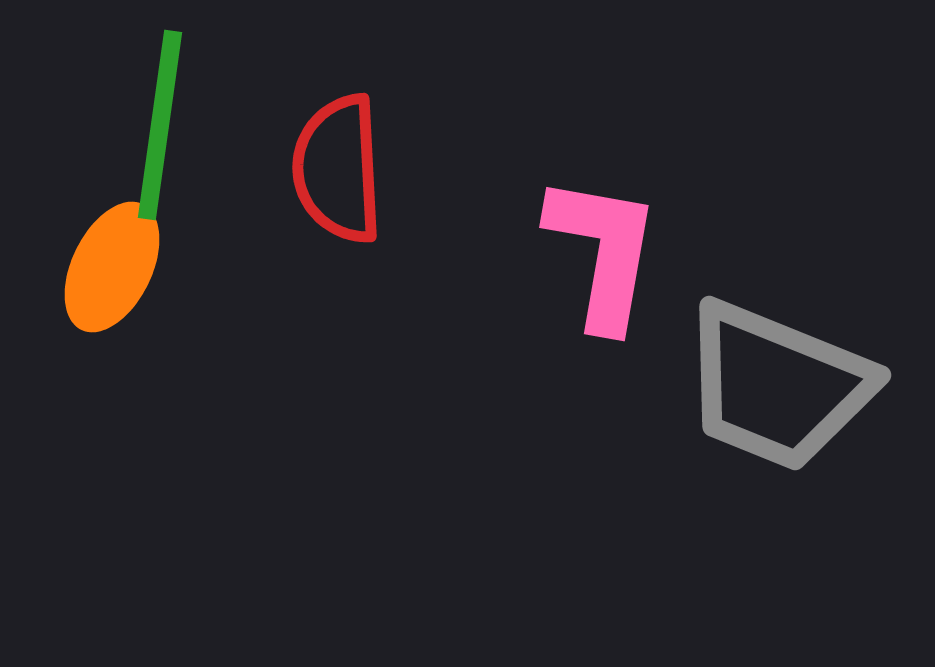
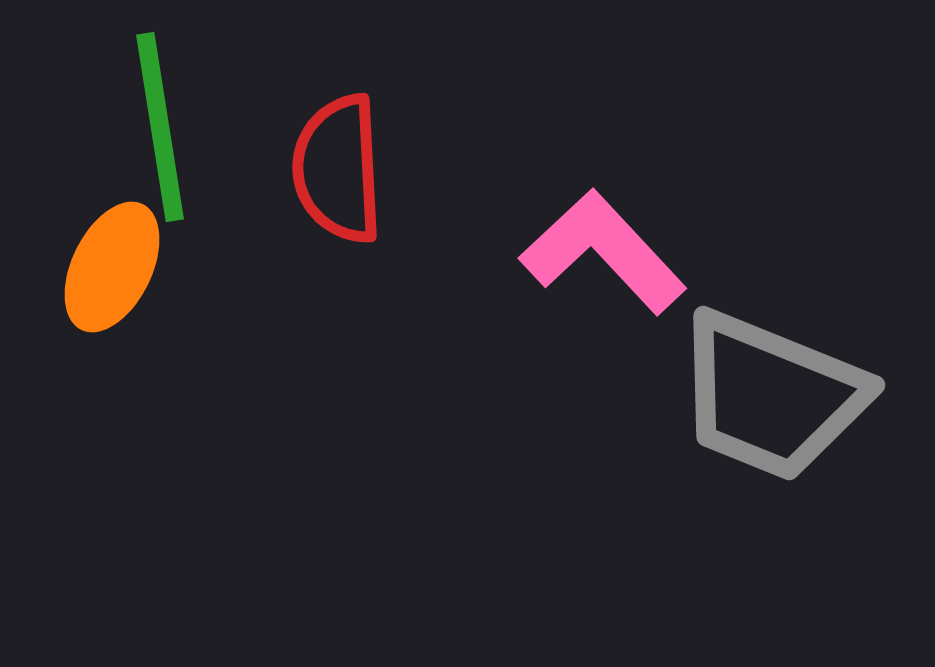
green line: moved 2 px down; rotated 17 degrees counterclockwise
pink L-shape: rotated 53 degrees counterclockwise
gray trapezoid: moved 6 px left, 10 px down
